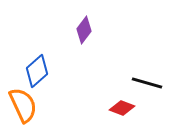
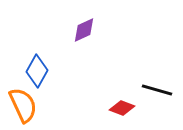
purple diamond: rotated 28 degrees clockwise
blue diamond: rotated 20 degrees counterclockwise
black line: moved 10 px right, 7 px down
